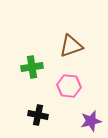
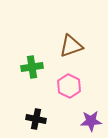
pink hexagon: rotated 20 degrees clockwise
black cross: moved 2 px left, 4 px down
purple star: rotated 10 degrees clockwise
